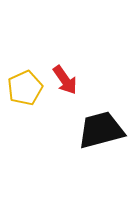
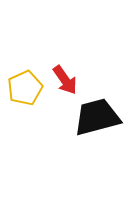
black trapezoid: moved 4 px left, 13 px up
